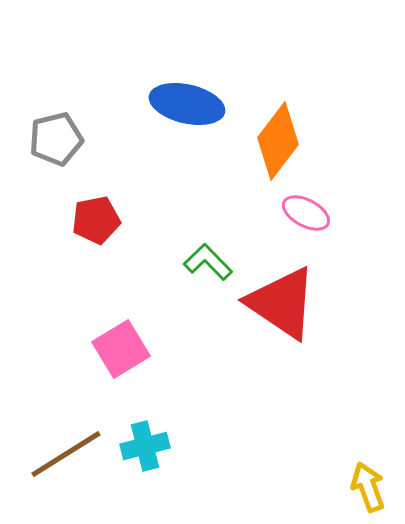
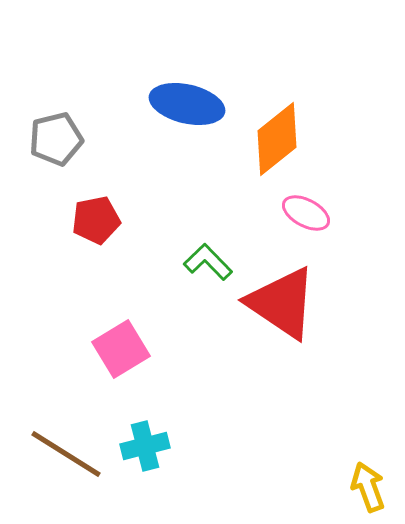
orange diamond: moved 1 px left, 2 px up; rotated 14 degrees clockwise
brown line: rotated 64 degrees clockwise
